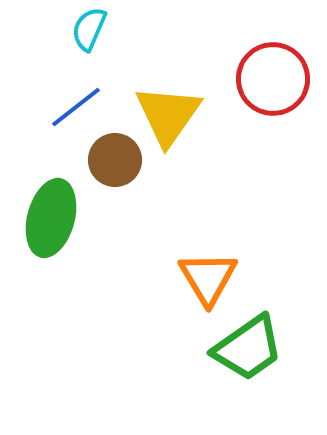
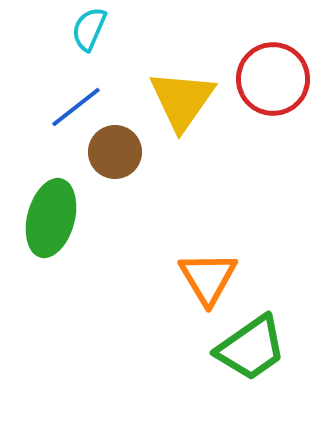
yellow triangle: moved 14 px right, 15 px up
brown circle: moved 8 px up
green trapezoid: moved 3 px right
